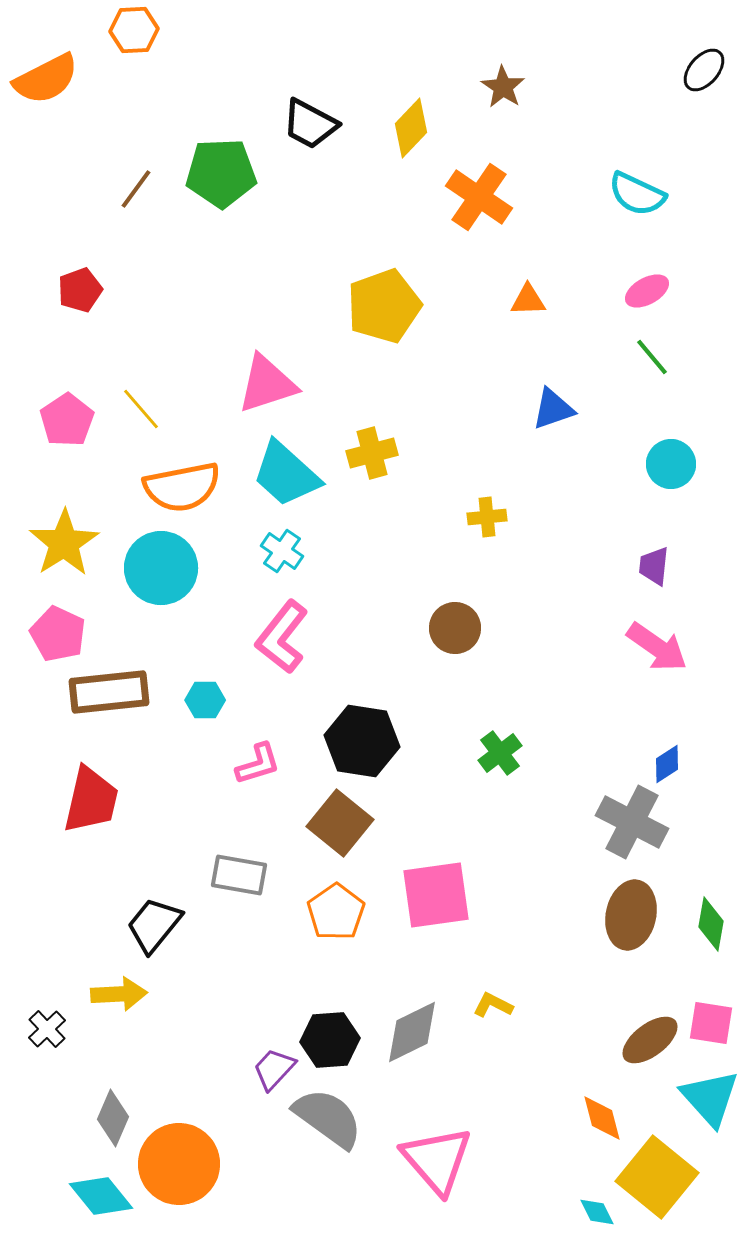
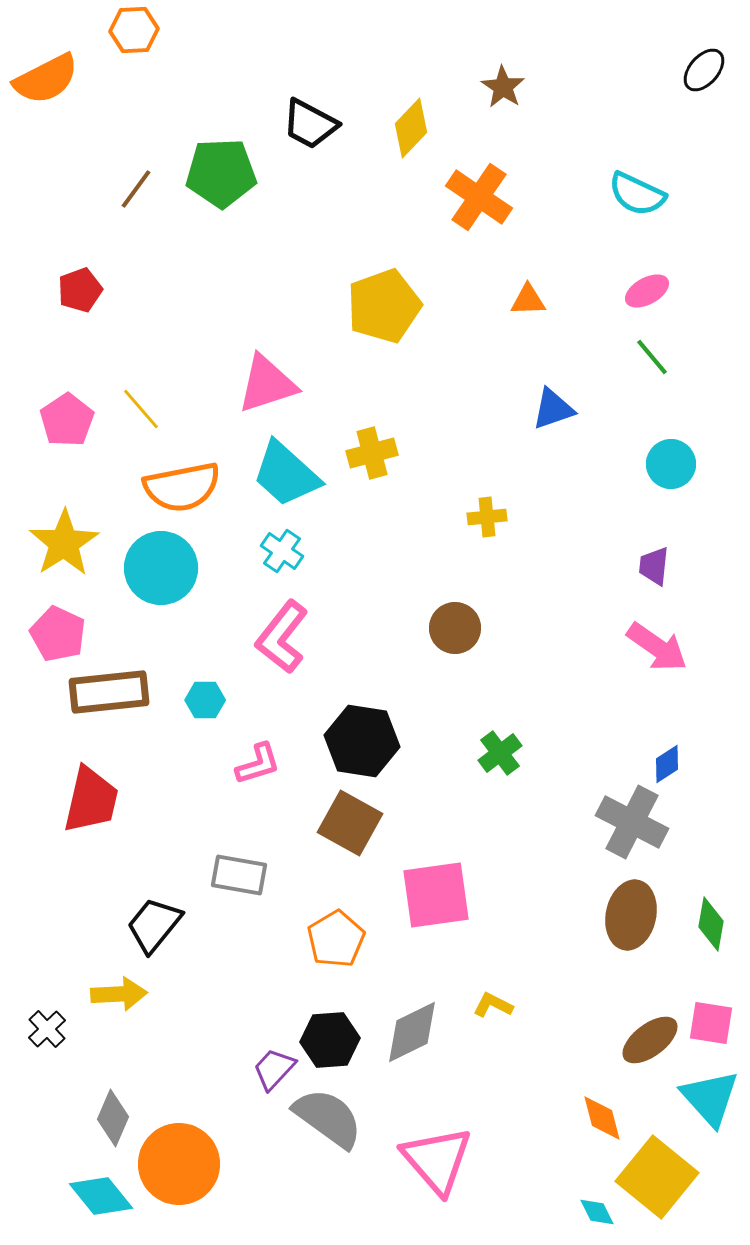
brown square at (340, 823): moved 10 px right; rotated 10 degrees counterclockwise
orange pentagon at (336, 912): moved 27 px down; rotated 4 degrees clockwise
